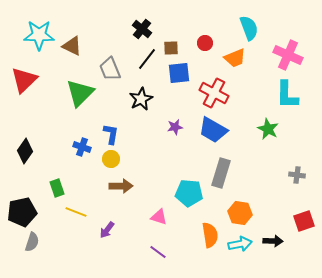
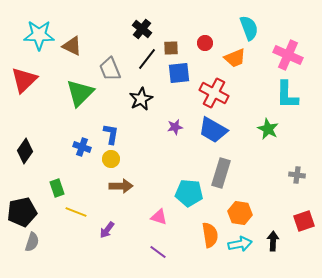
black arrow: rotated 90 degrees counterclockwise
